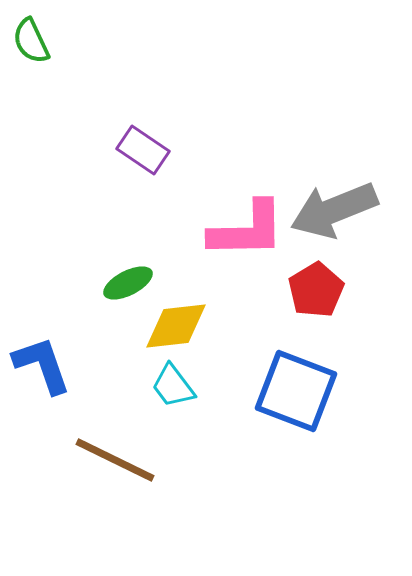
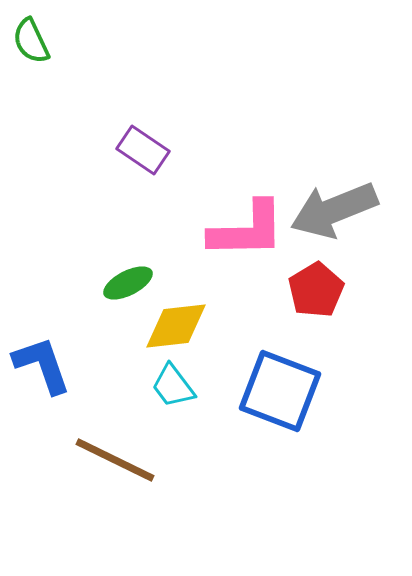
blue square: moved 16 px left
